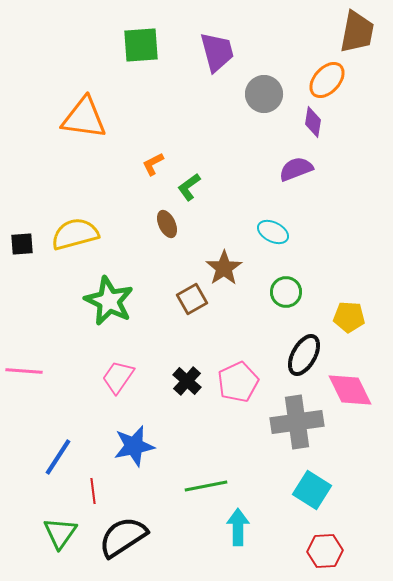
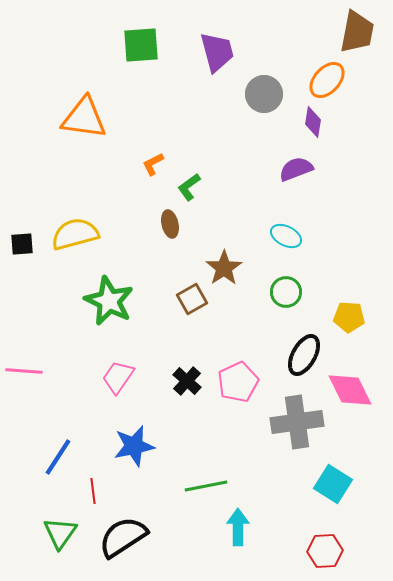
brown ellipse: moved 3 px right; rotated 12 degrees clockwise
cyan ellipse: moved 13 px right, 4 px down
cyan square: moved 21 px right, 6 px up
